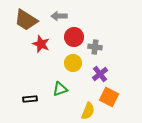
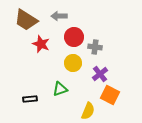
orange square: moved 1 px right, 2 px up
